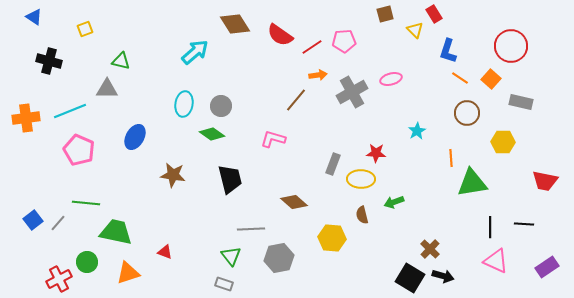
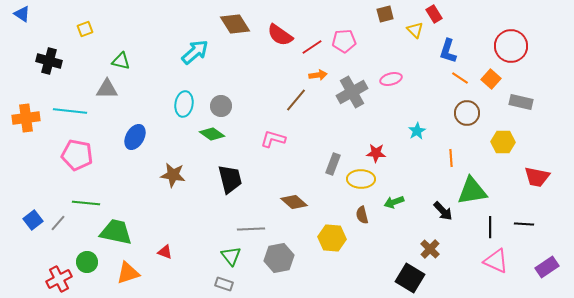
blue triangle at (34, 17): moved 12 px left, 3 px up
cyan line at (70, 111): rotated 28 degrees clockwise
pink pentagon at (79, 150): moved 2 px left, 5 px down; rotated 12 degrees counterclockwise
red trapezoid at (545, 181): moved 8 px left, 4 px up
green triangle at (472, 183): moved 8 px down
black arrow at (443, 276): moved 65 px up; rotated 30 degrees clockwise
